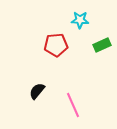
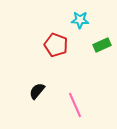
red pentagon: rotated 25 degrees clockwise
pink line: moved 2 px right
